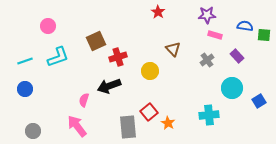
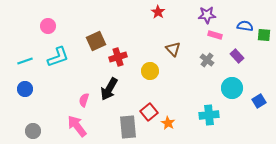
gray cross: rotated 16 degrees counterclockwise
black arrow: moved 3 px down; rotated 40 degrees counterclockwise
